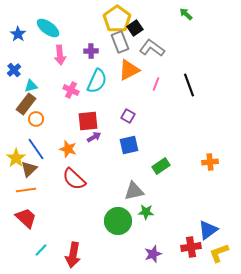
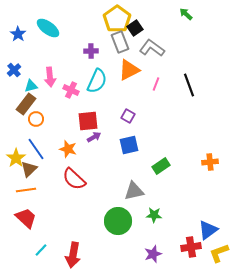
pink arrow: moved 10 px left, 22 px down
green star: moved 8 px right, 3 px down
